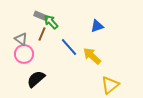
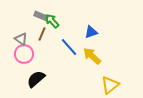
green arrow: moved 1 px right, 1 px up
blue triangle: moved 6 px left, 6 px down
